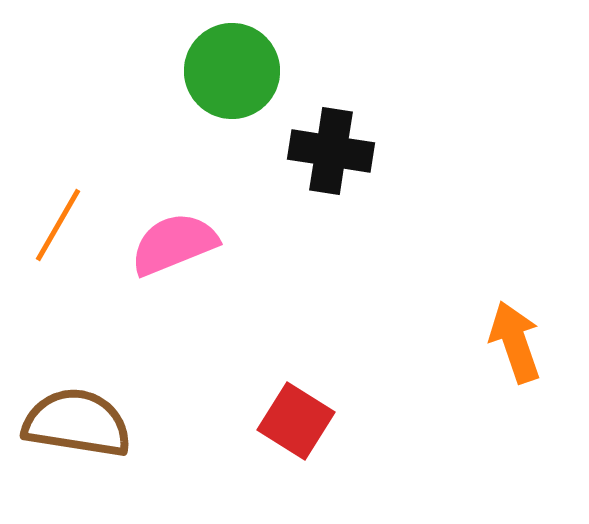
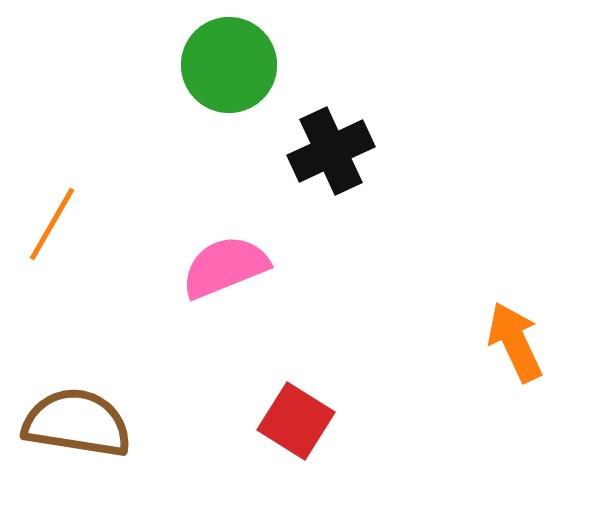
green circle: moved 3 px left, 6 px up
black cross: rotated 34 degrees counterclockwise
orange line: moved 6 px left, 1 px up
pink semicircle: moved 51 px right, 23 px down
orange arrow: rotated 6 degrees counterclockwise
